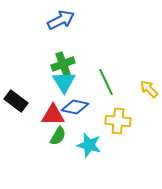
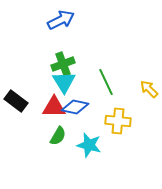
red triangle: moved 1 px right, 8 px up
